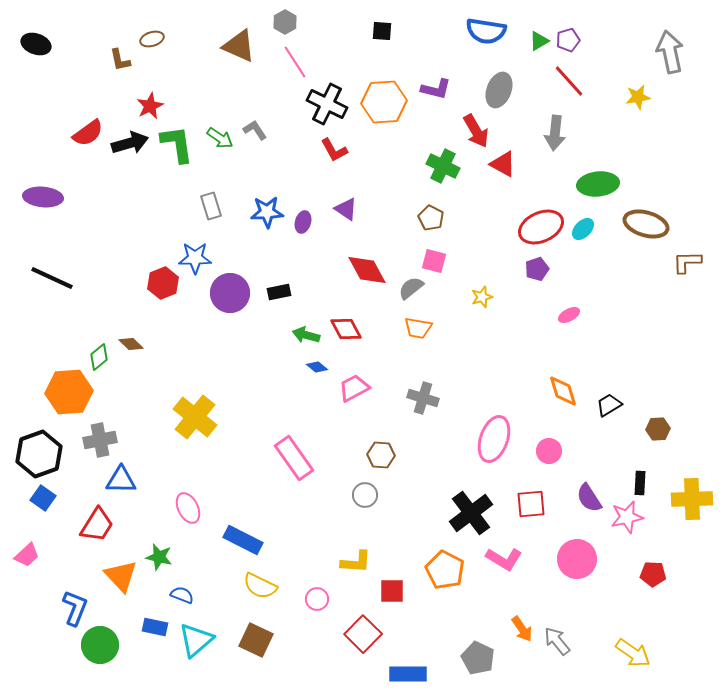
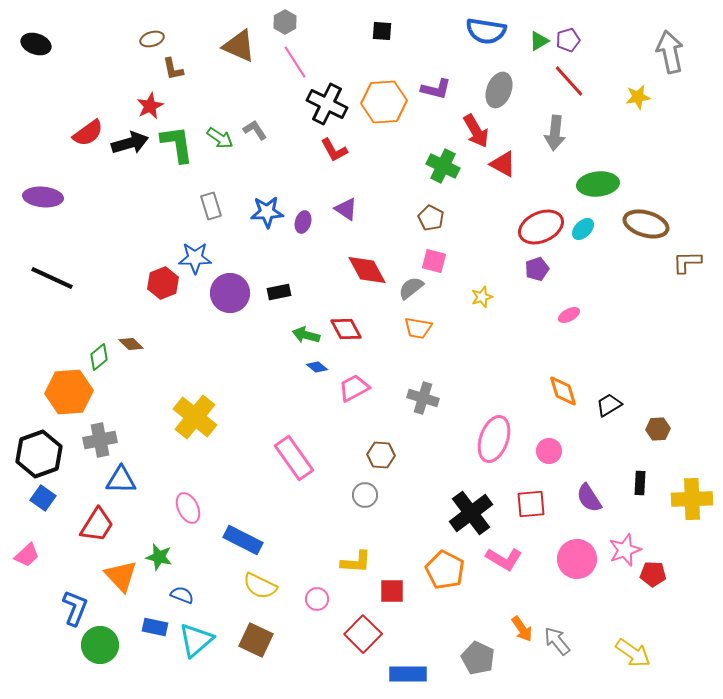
brown L-shape at (120, 60): moved 53 px right, 9 px down
pink star at (627, 517): moved 2 px left, 33 px down; rotated 8 degrees counterclockwise
